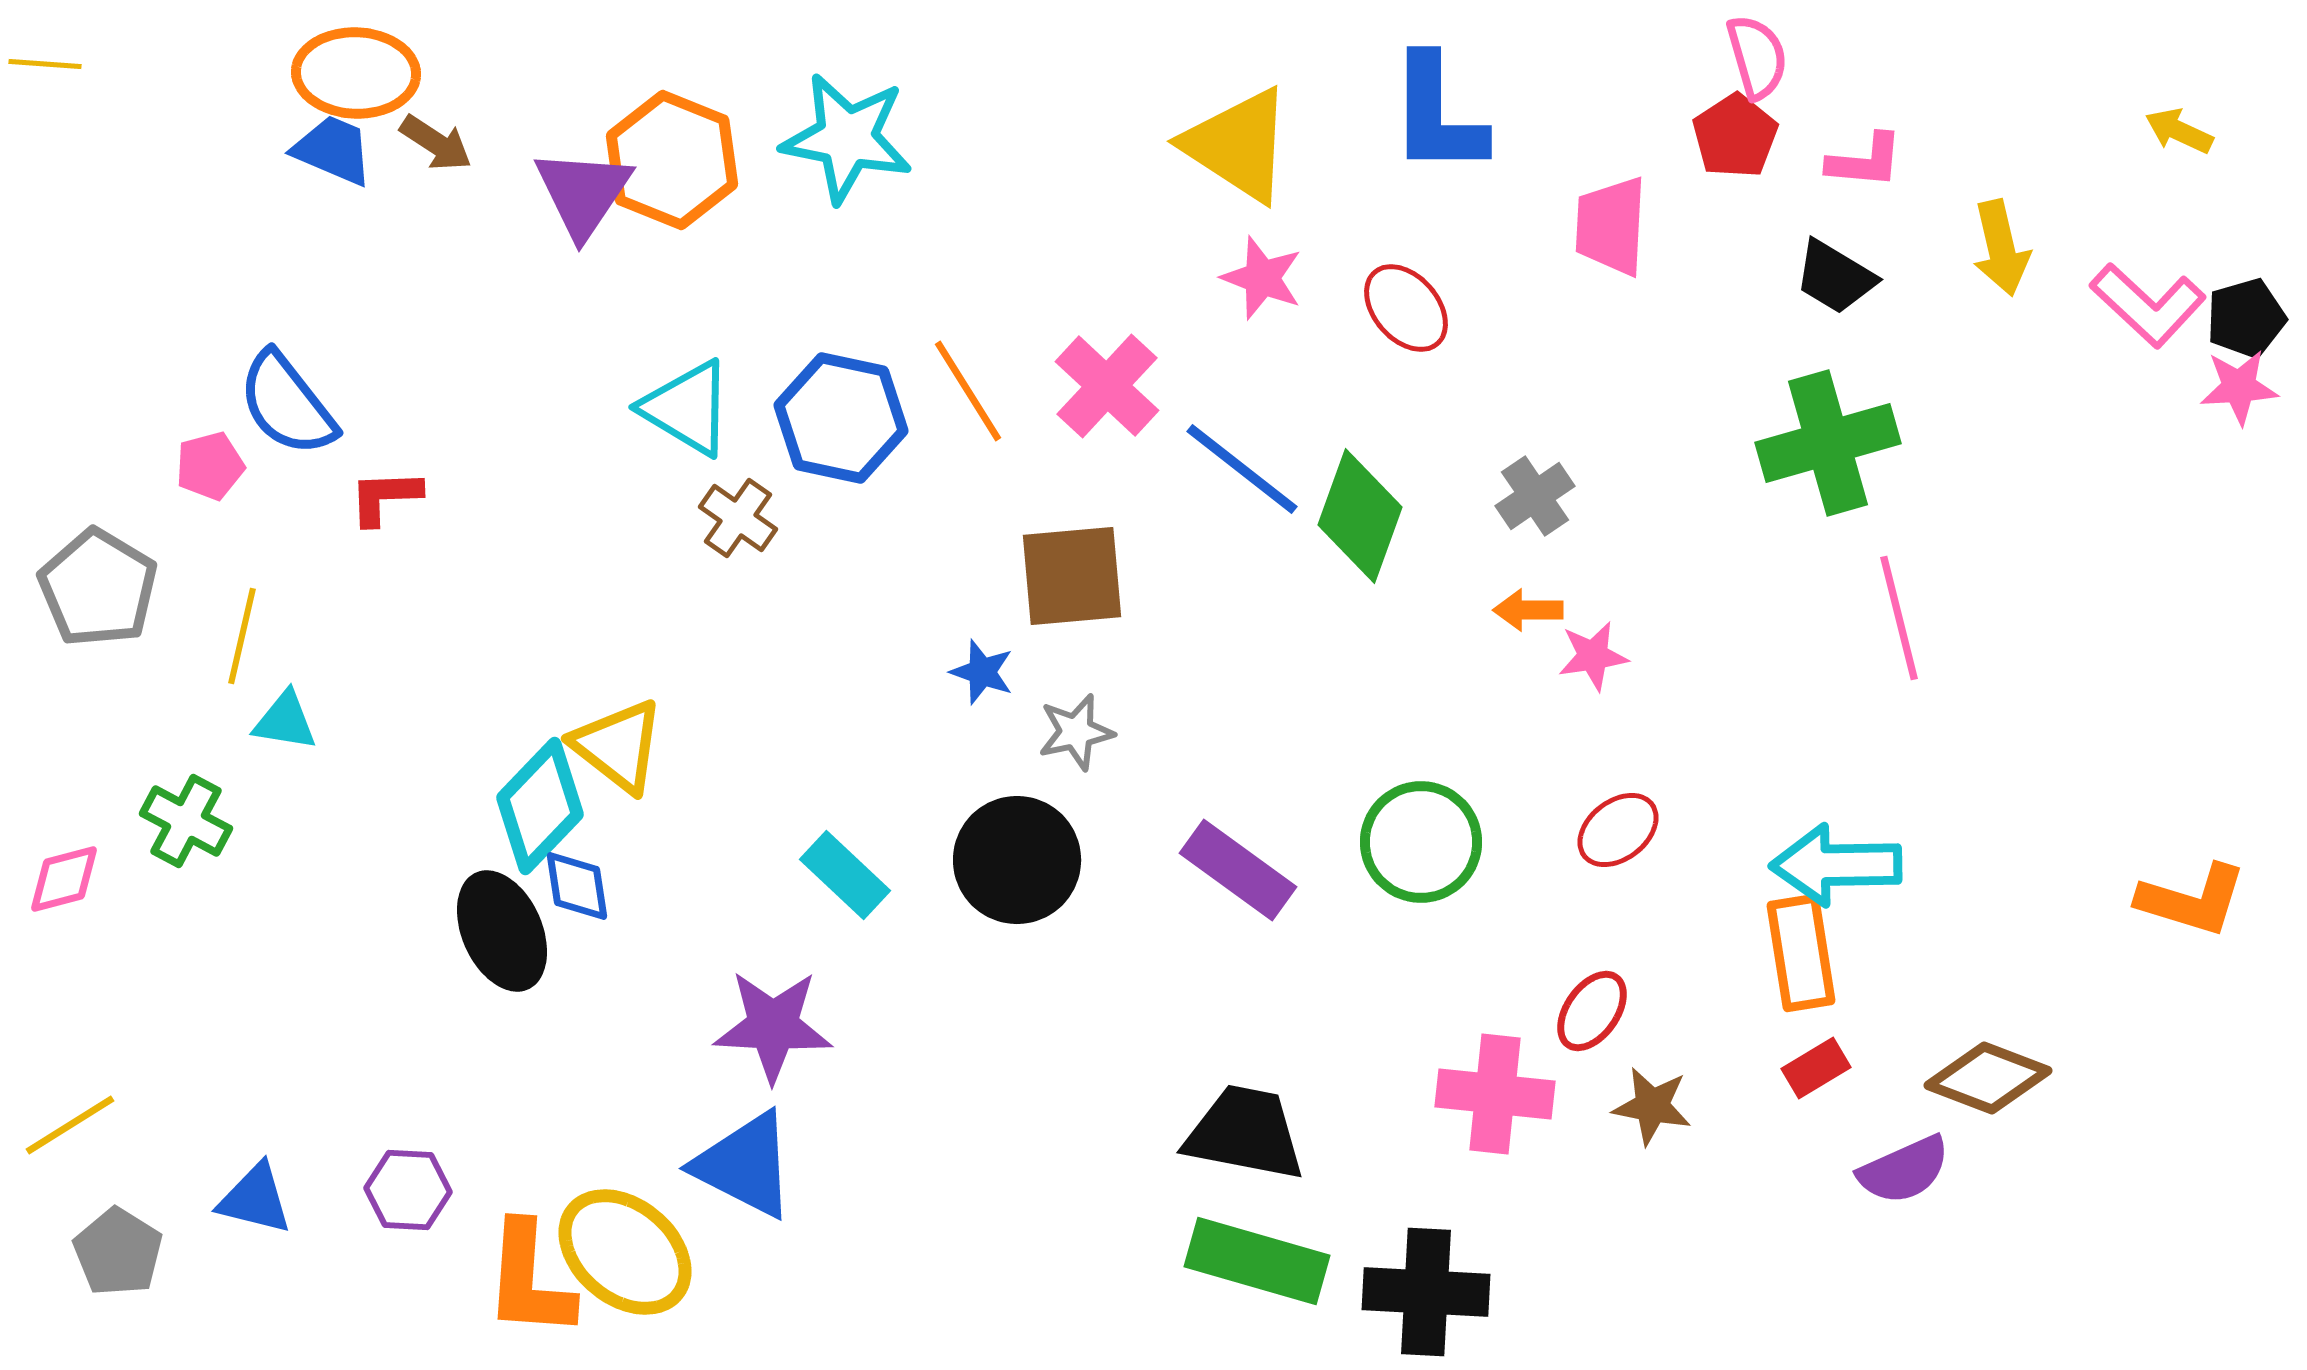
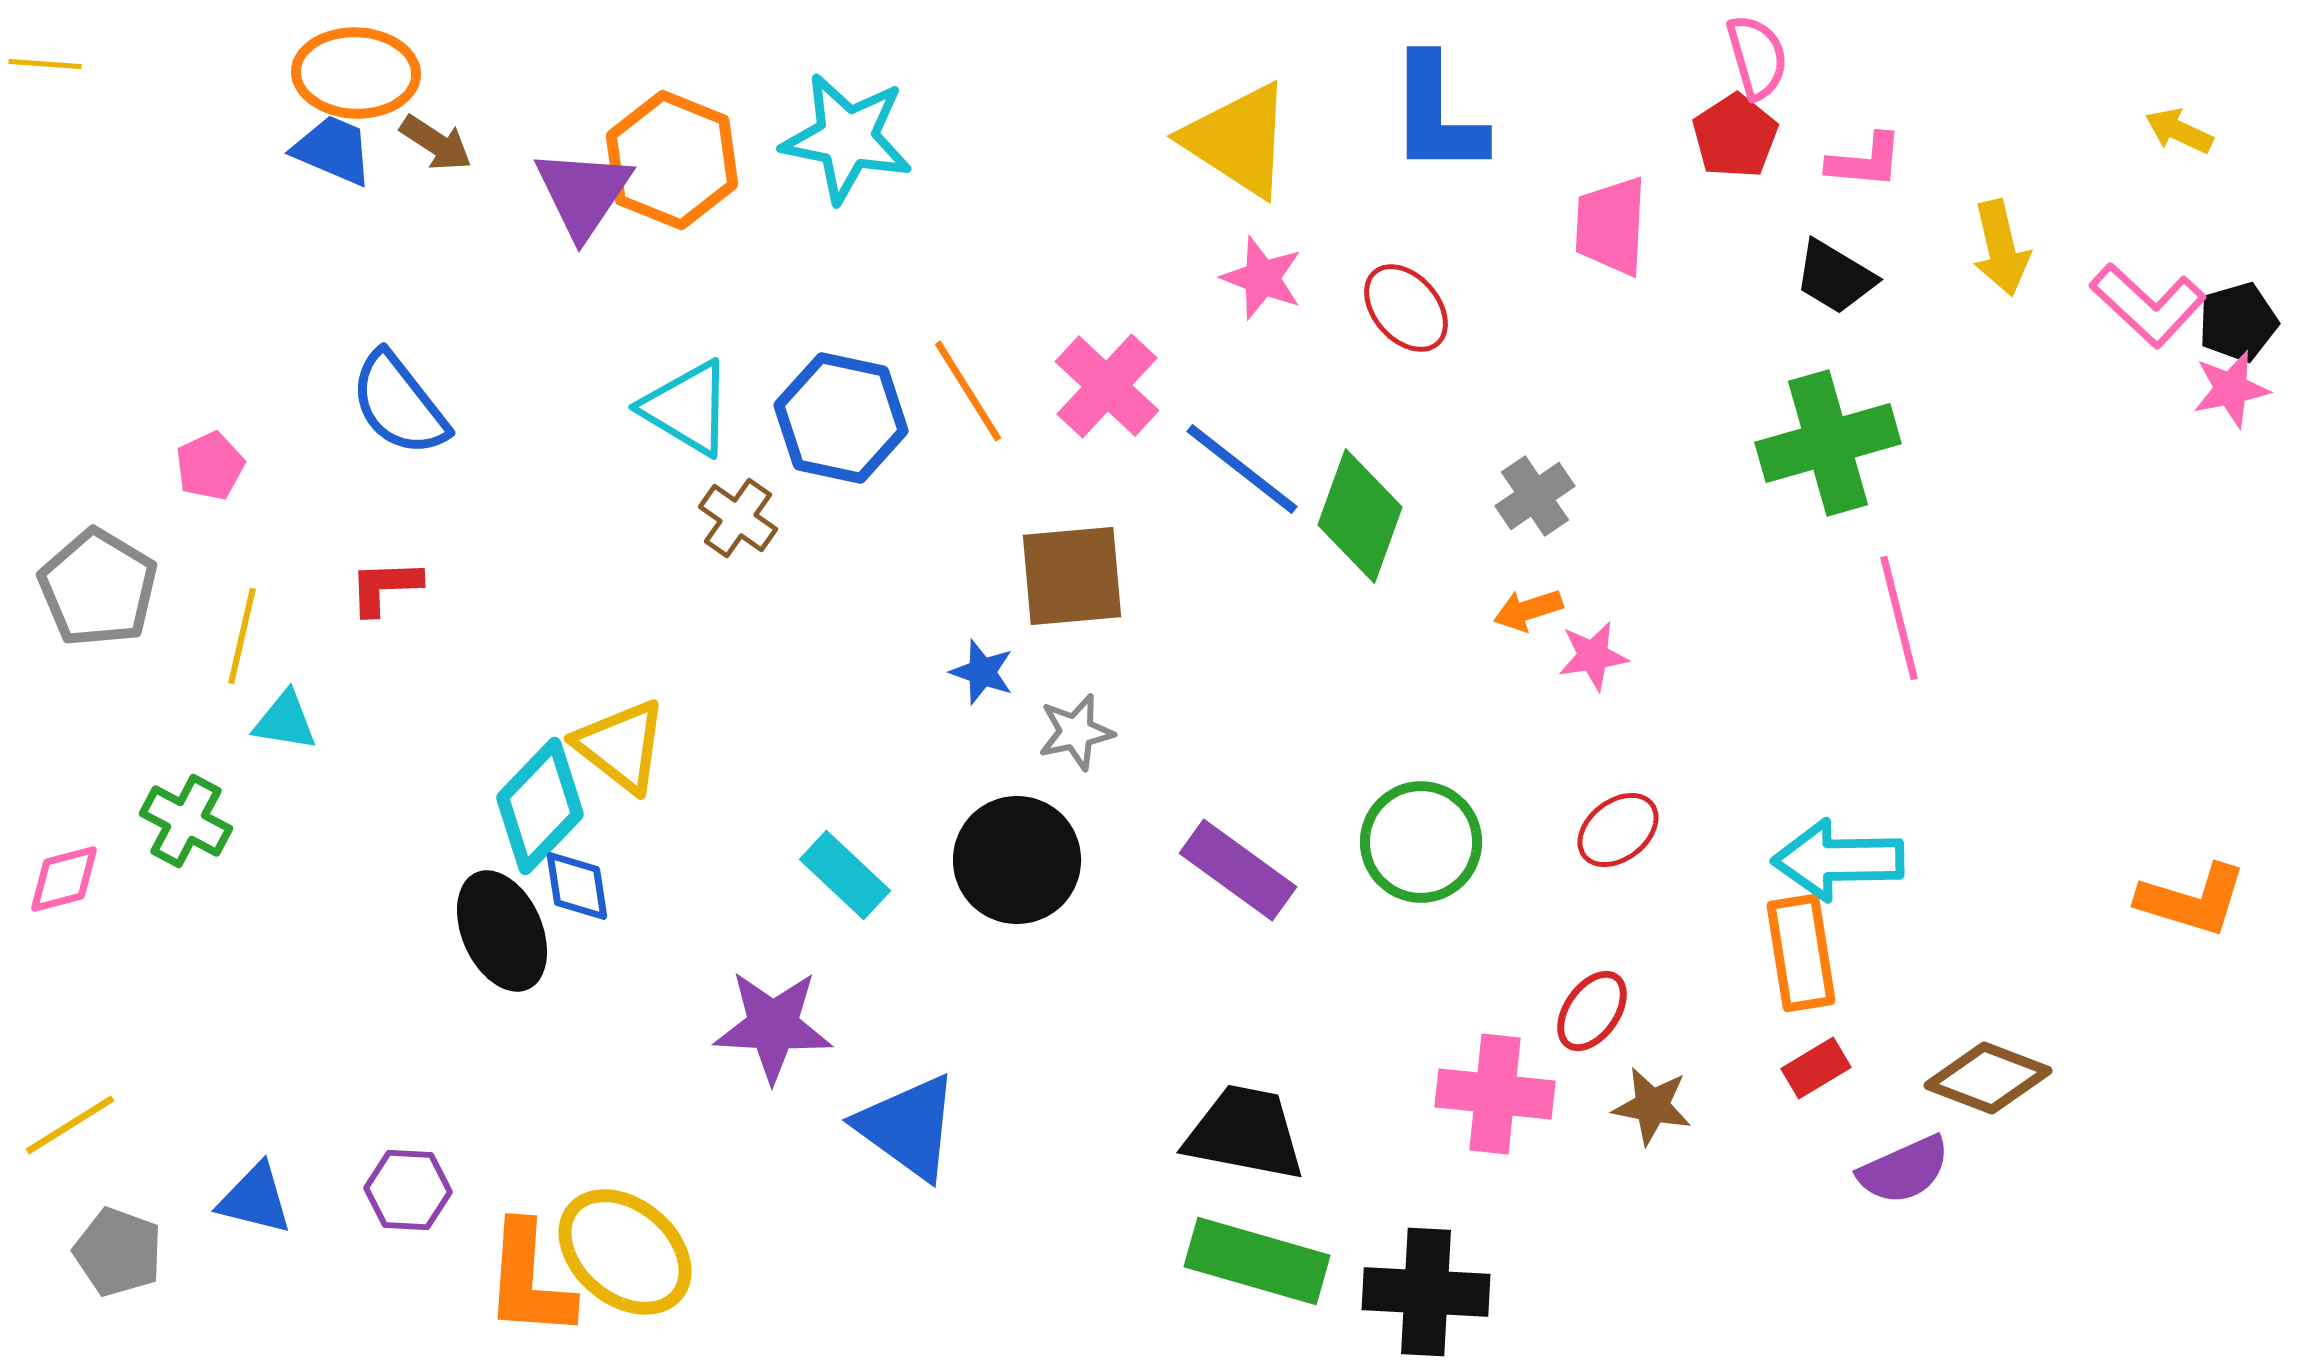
yellow triangle at (1238, 145): moved 5 px up
black pentagon at (2246, 318): moved 8 px left, 4 px down
pink star at (2239, 387): moved 8 px left, 2 px down; rotated 8 degrees counterclockwise
blue semicircle at (287, 404): moved 112 px right
pink pentagon at (210, 466): rotated 10 degrees counterclockwise
red L-shape at (385, 497): moved 90 px down
orange arrow at (1528, 610): rotated 18 degrees counterclockwise
yellow triangle at (618, 746): moved 3 px right
cyan arrow at (1836, 865): moved 2 px right, 5 px up
blue triangle at (745, 1165): moved 163 px right, 38 px up; rotated 9 degrees clockwise
gray pentagon at (118, 1252): rotated 12 degrees counterclockwise
